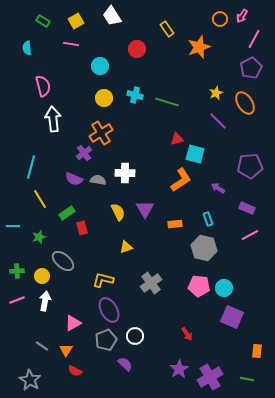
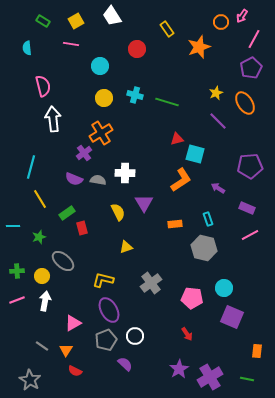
orange circle at (220, 19): moved 1 px right, 3 px down
purple triangle at (145, 209): moved 1 px left, 6 px up
pink pentagon at (199, 286): moved 7 px left, 12 px down
